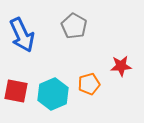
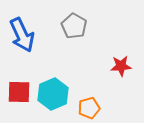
orange pentagon: moved 24 px down
red square: moved 3 px right, 1 px down; rotated 10 degrees counterclockwise
